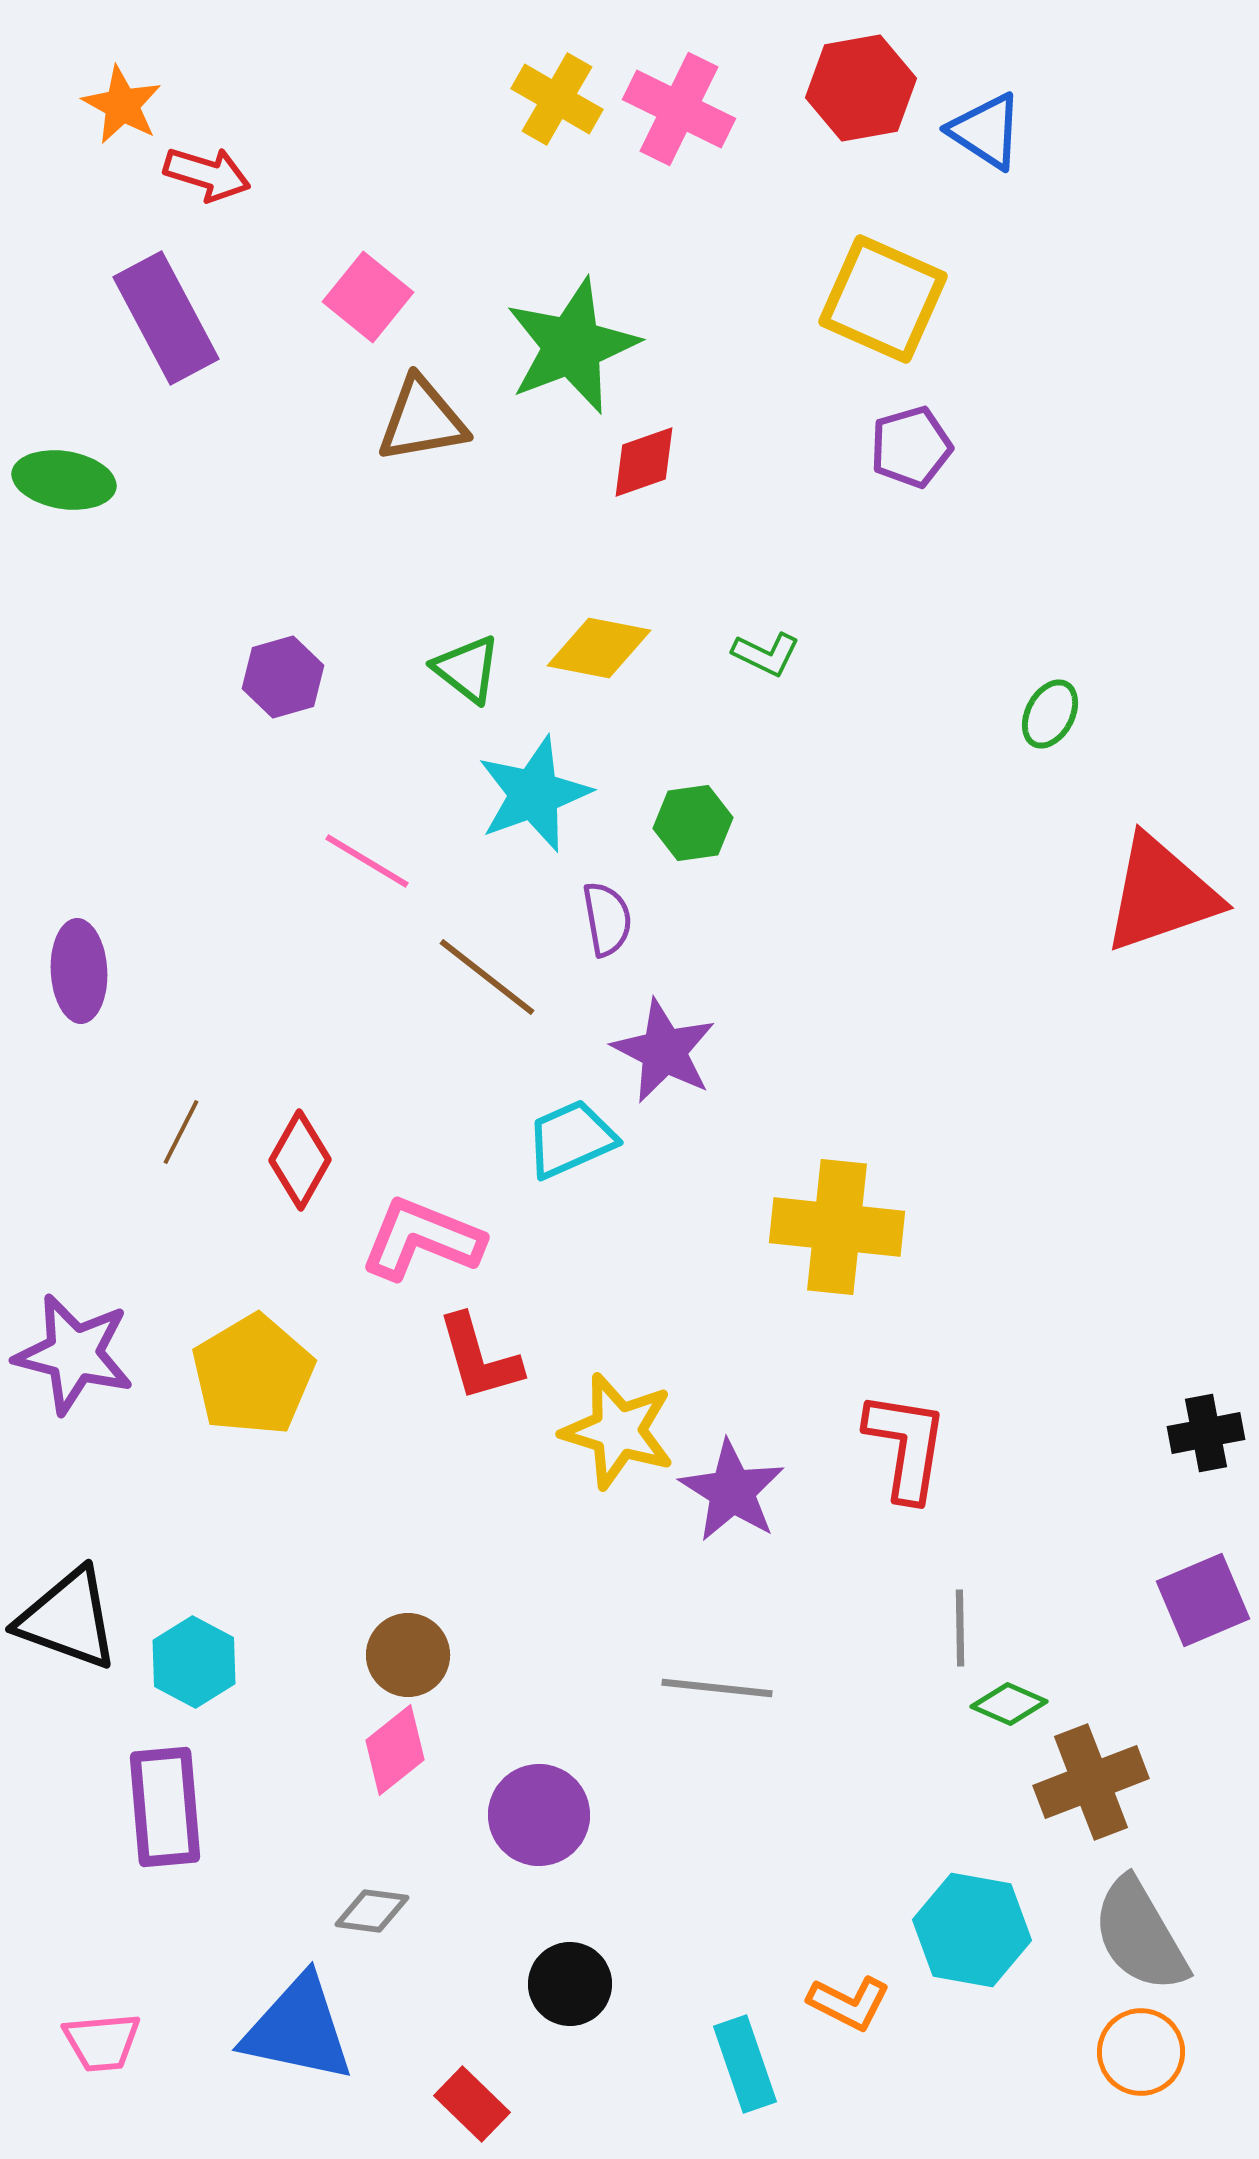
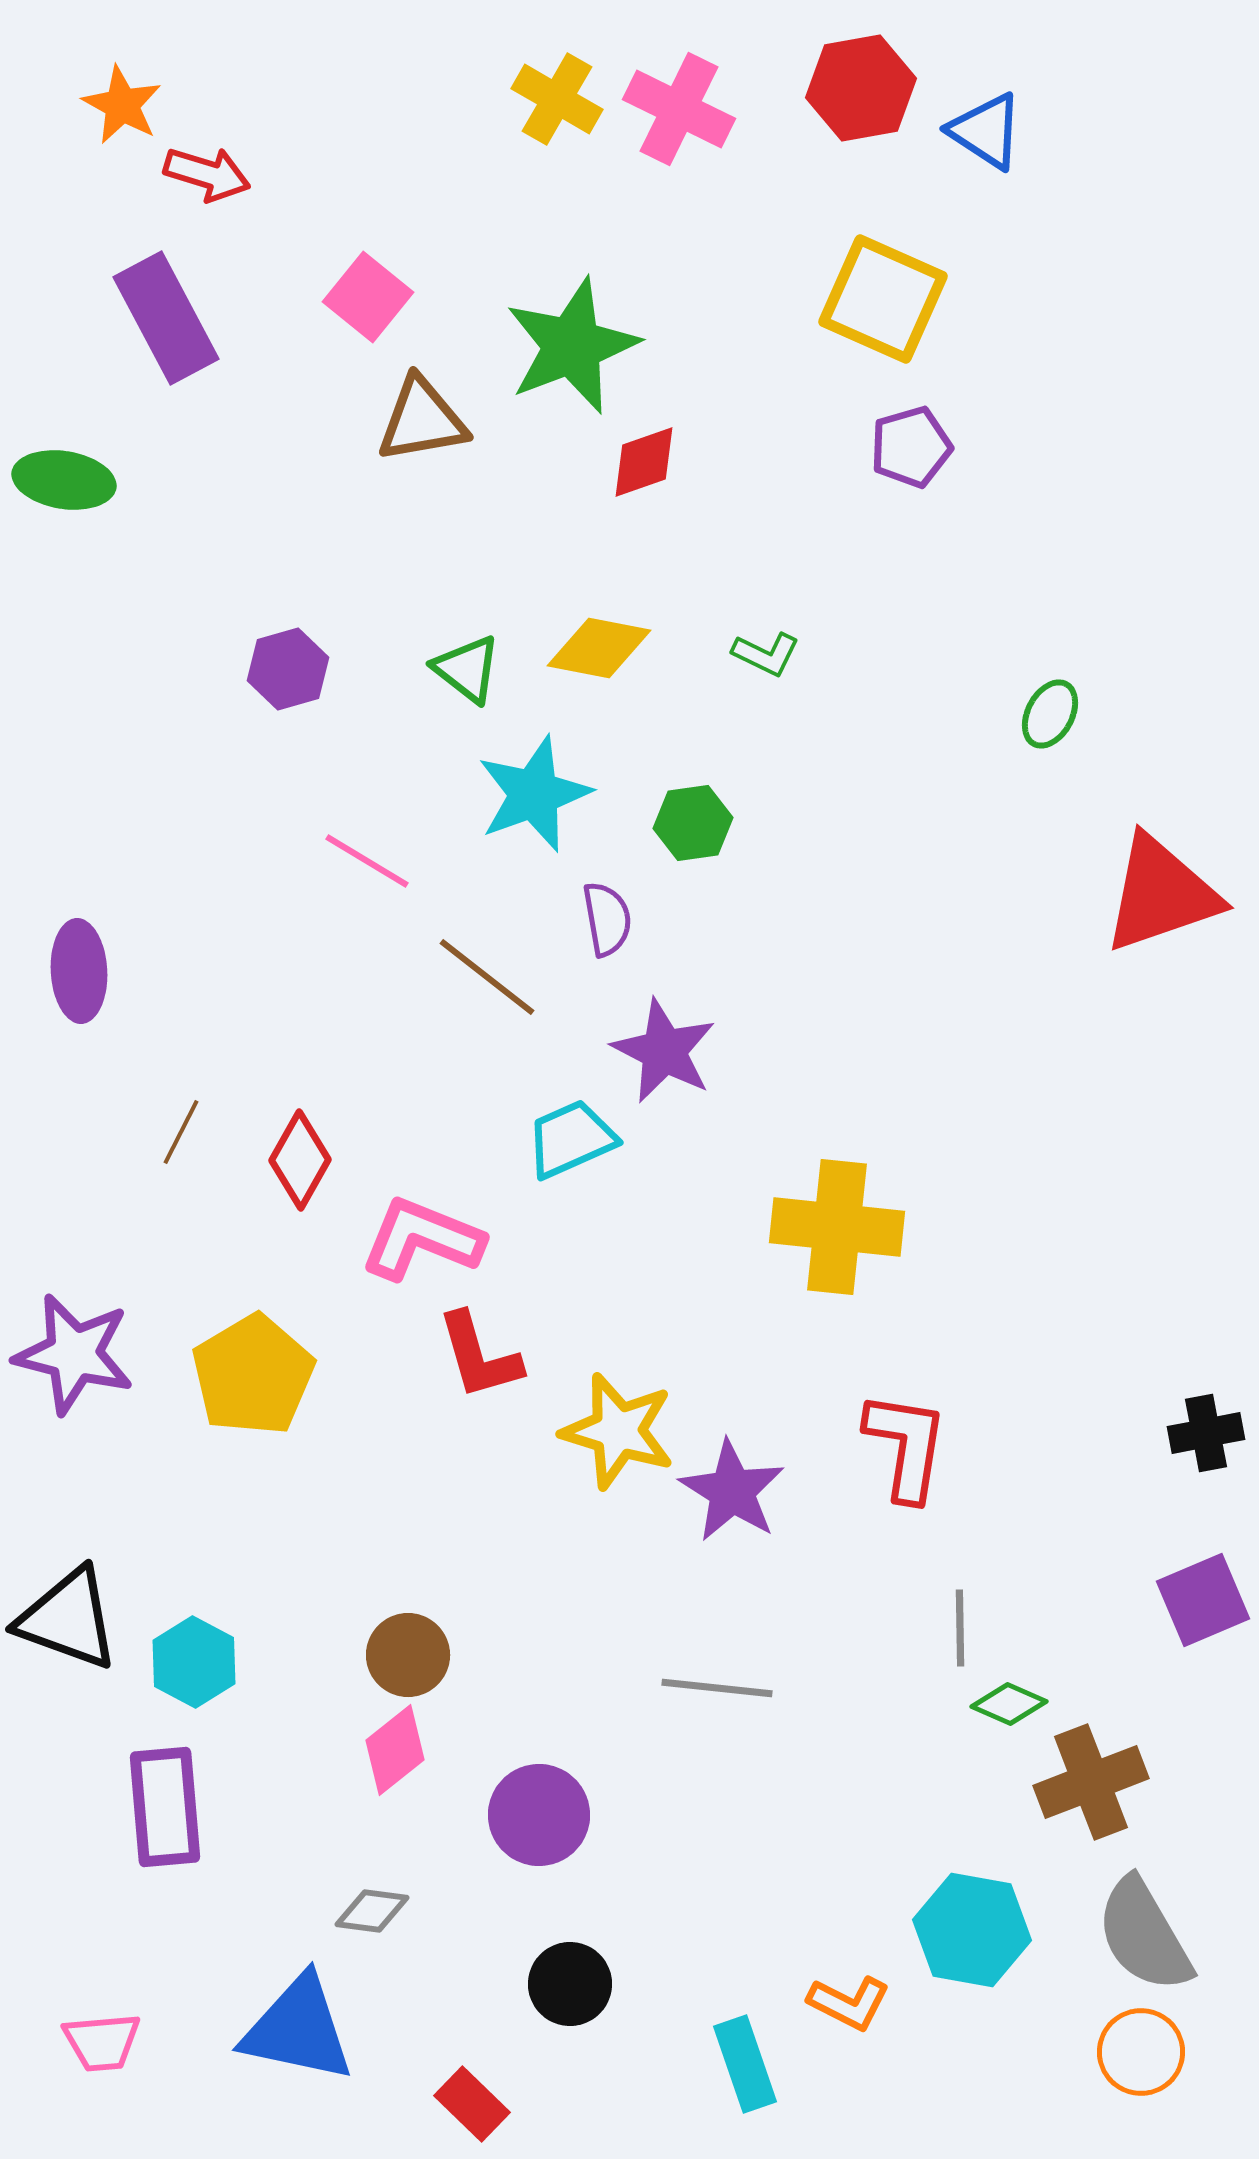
purple hexagon at (283, 677): moved 5 px right, 8 px up
red L-shape at (479, 1358): moved 2 px up
gray semicircle at (1140, 1935): moved 4 px right
